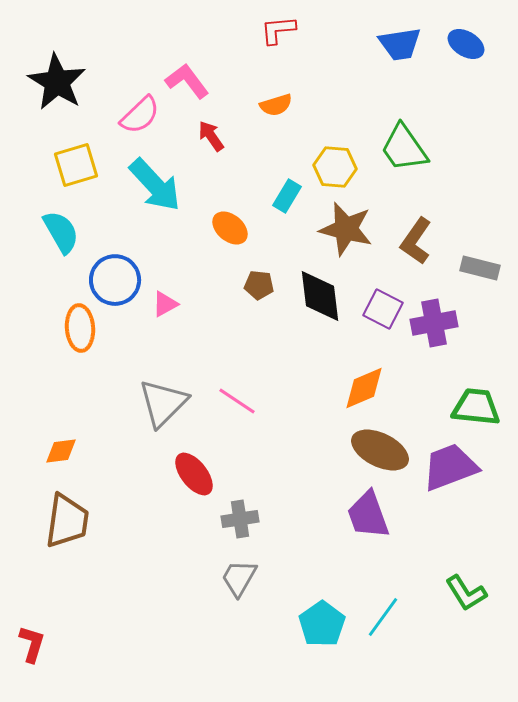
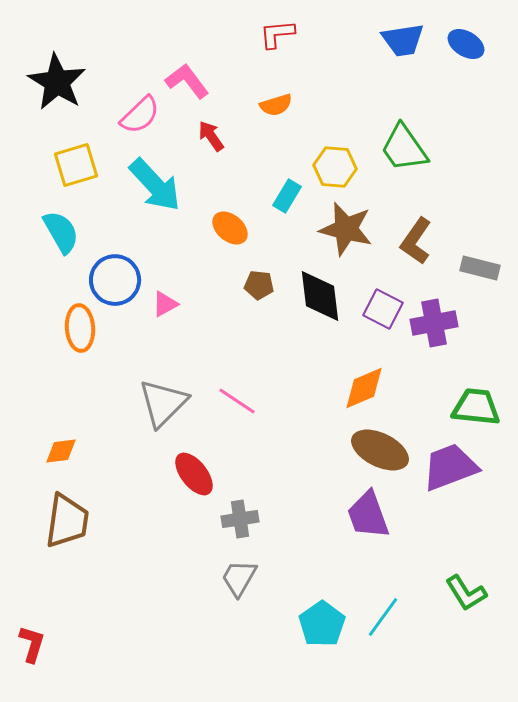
red L-shape at (278, 30): moved 1 px left, 4 px down
blue trapezoid at (400, 44): moved 3 px right, 4 px up
